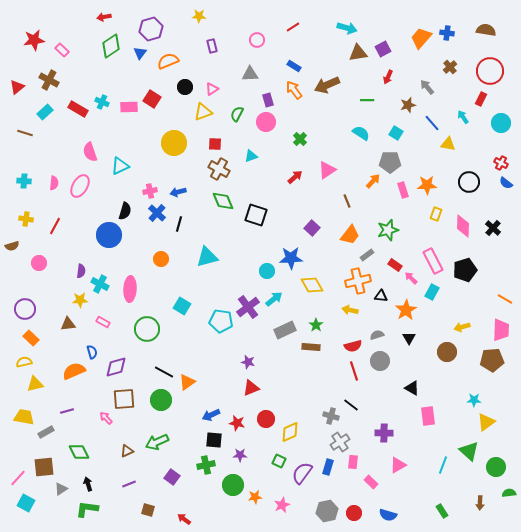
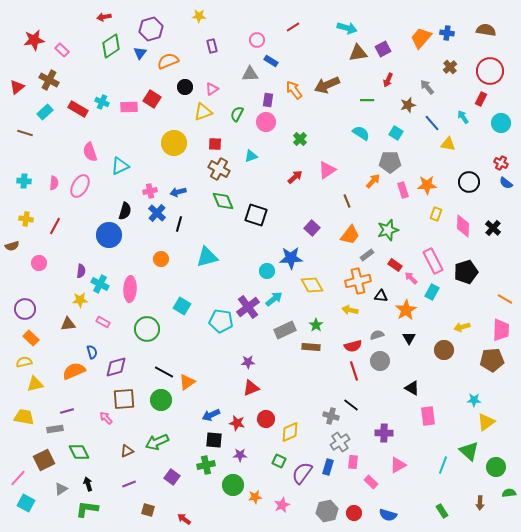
blue rectangle at (294, 66): moved 23 px left, 5 px up
red arrow at (388, 77): moved 3 px down
purple rectangle at (268, 100): rotated 24 degrees clockwise
black pentagon at (465, 270): moved 1 px right, 2 px down
brown circle at (447, 352): moved 3 px left, 2 px up
purple star at (248, 362): rotated 16 degrees counterclockwise
gray rectangle at (46, 432): moved 9 px right, 3 px up; rotated 21 degrees clockwise
brown square at (44, 467): moved 7 px up; rotated 20 degrees counterclockwise
